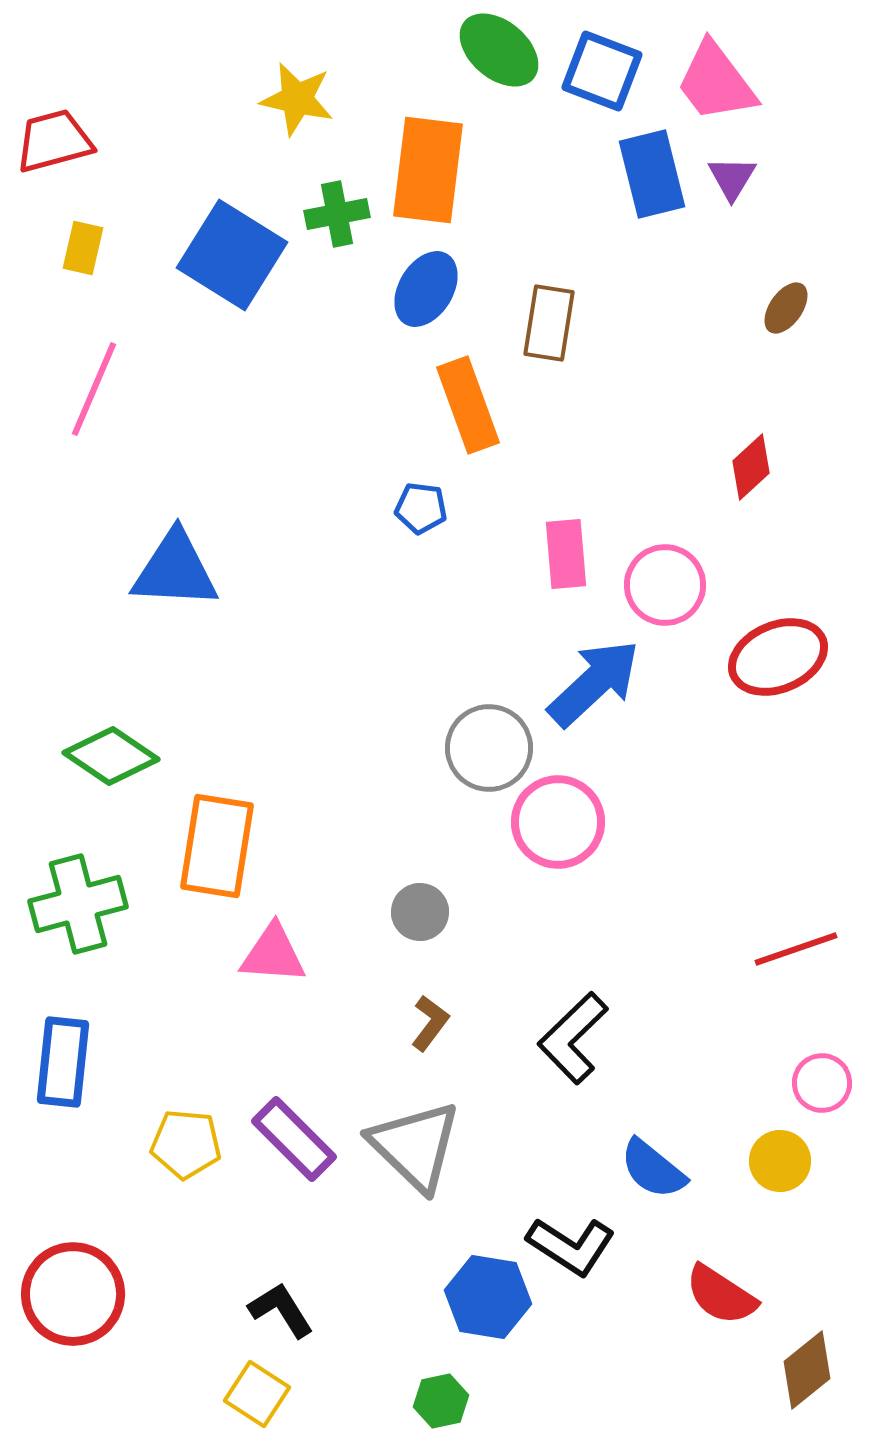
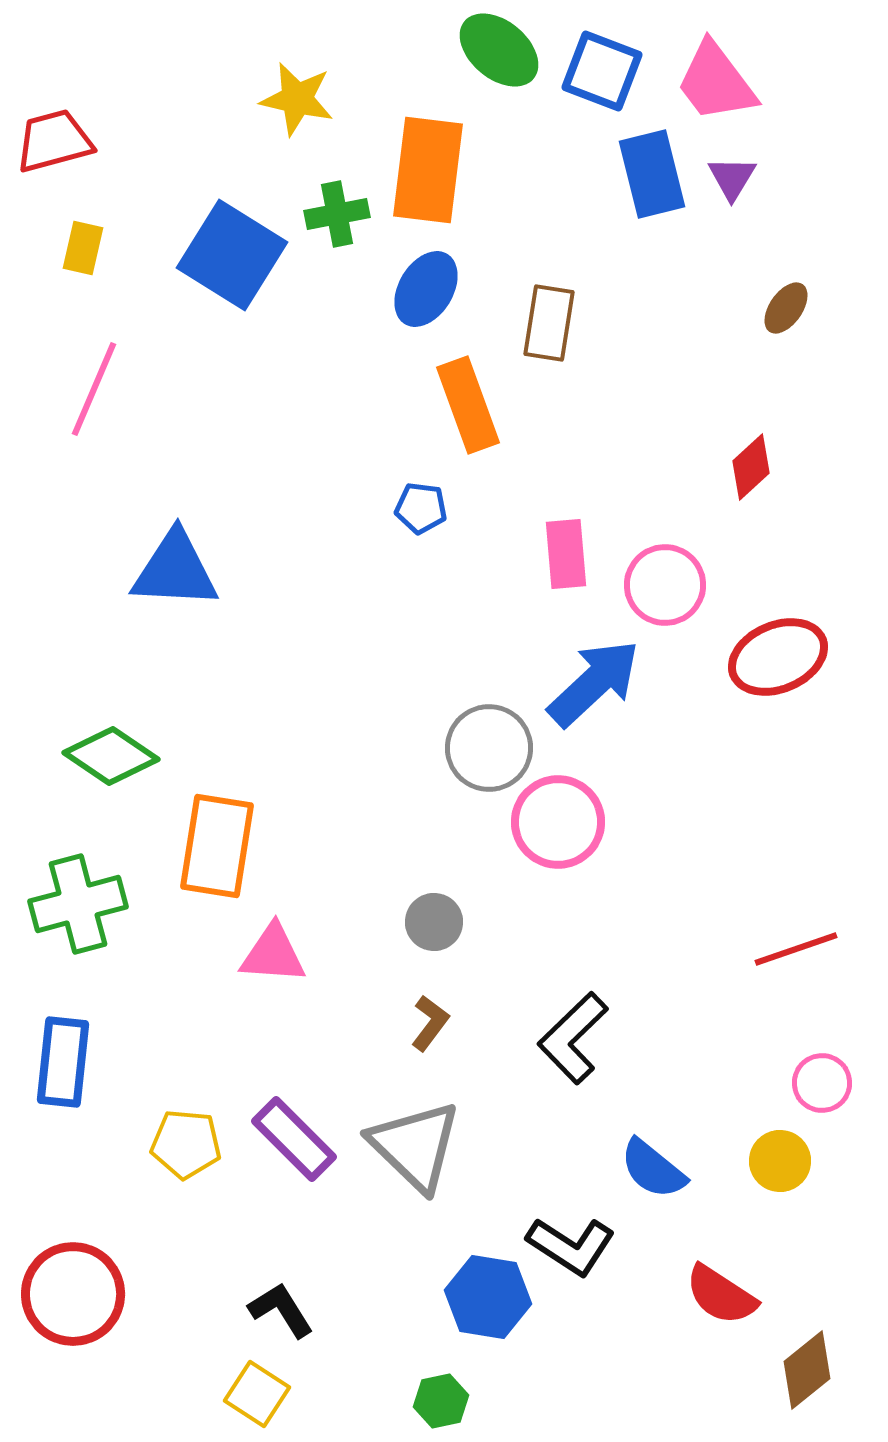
gray circle at (420, 912): moved 14 px right, 10 px down
